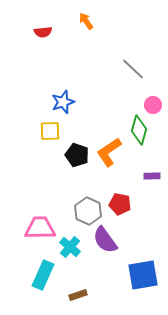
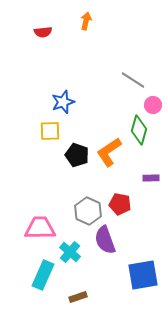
orange arrow: rotated 48 degrees clockwise
gray line: moved 11 px down; rotated 10 degrees counterclockwise
purple rectangle: moved 1 px left, 2 px down
purple semicircle: rotated 16 degrees clockwise
cyan cross: moved 5 px down
brown rectangle: moved 2 px down
